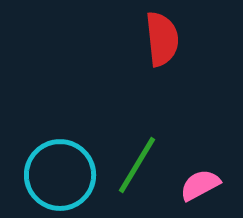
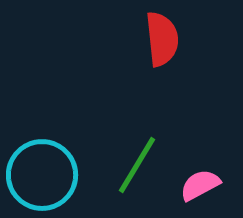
cyan circle: moved 18 px left
